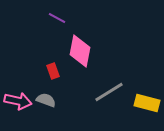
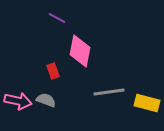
gray line: rotated 24 degrees clockwise
